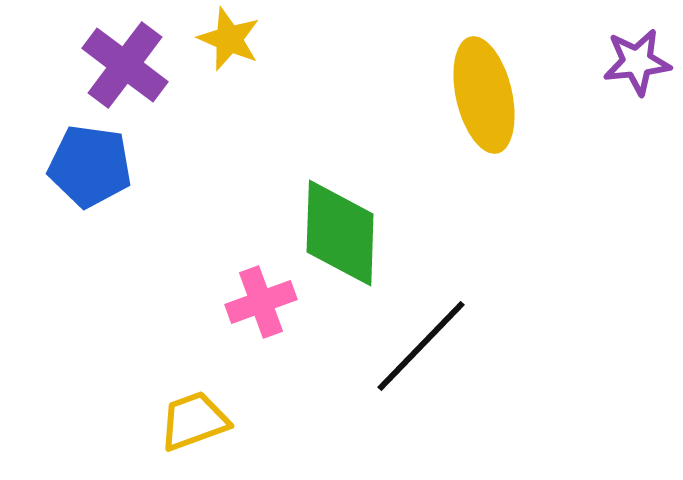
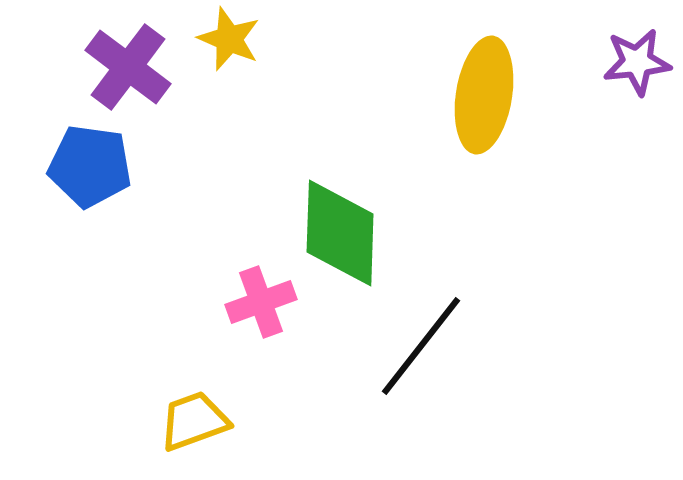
purple cross: moved 3 px right, 2 px down
yellow ellipse: rotated 22 degrees clockwise
black line: rotated 6 degrees counterclockwise
